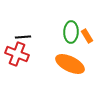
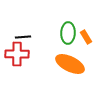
green ellipse: moved 3 px left, 1 px down
orange rectangle: moved 1 px left, 1 px down
red cross: rotated 20 degrees counterclockwise
